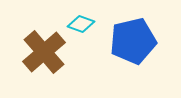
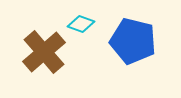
blue pentagon: rotated 27 degrees clockwise
